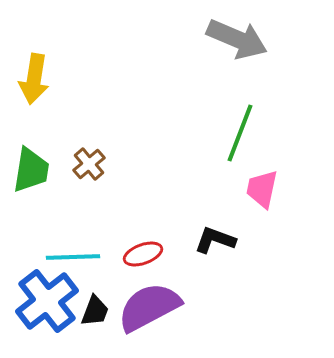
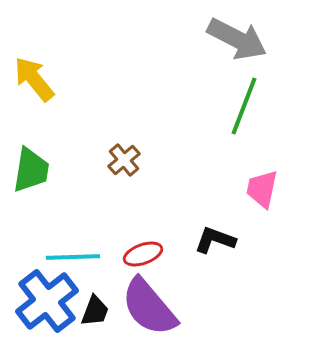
gray arrow: rotated 4 degrees clockwise
yellow arrow: rotated 132 degrees clockwise
green line: moved 4 px right, 27 px up
brown cross: moved 35 px right, 4 px up
purple semicircle: rotated 102 degrees counterclockwise
